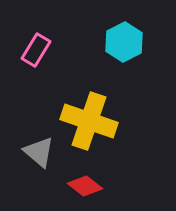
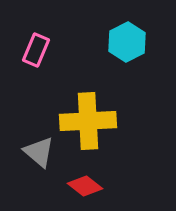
cyan hexagon: moved 3 px right
pink rectangle: rotated 8 degrees counterclockwise
yellow cross: moved 1 px left; rotated 22 degrees counterclockwise
